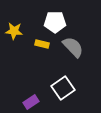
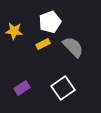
white pentagon: moved 5 px left; rotated 20 degrees counterclockwise
yellow rectangle: moved 1 px right; rotated 40 degrees counterclockwise
purple rectangle: moved 9 px left, 14 px up
